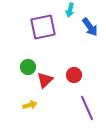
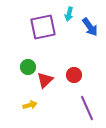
cyan arrow: moved 1 px left, 4 px down
